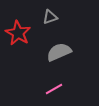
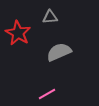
gray triangle: rotated 14 degrees clockwise
pink line: moved 7 px left, 5 px down
